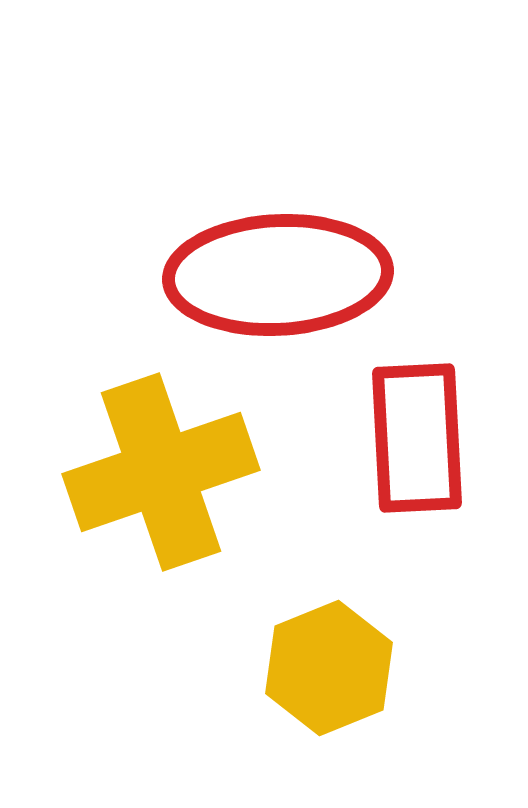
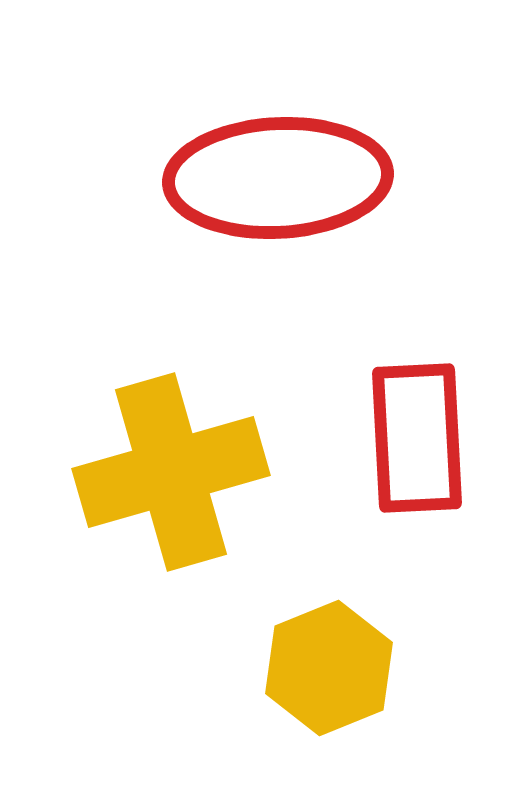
red ellipse: moved 97 px up
yellow cross: moved 10 px right; rotated 3 degrees clockwise
